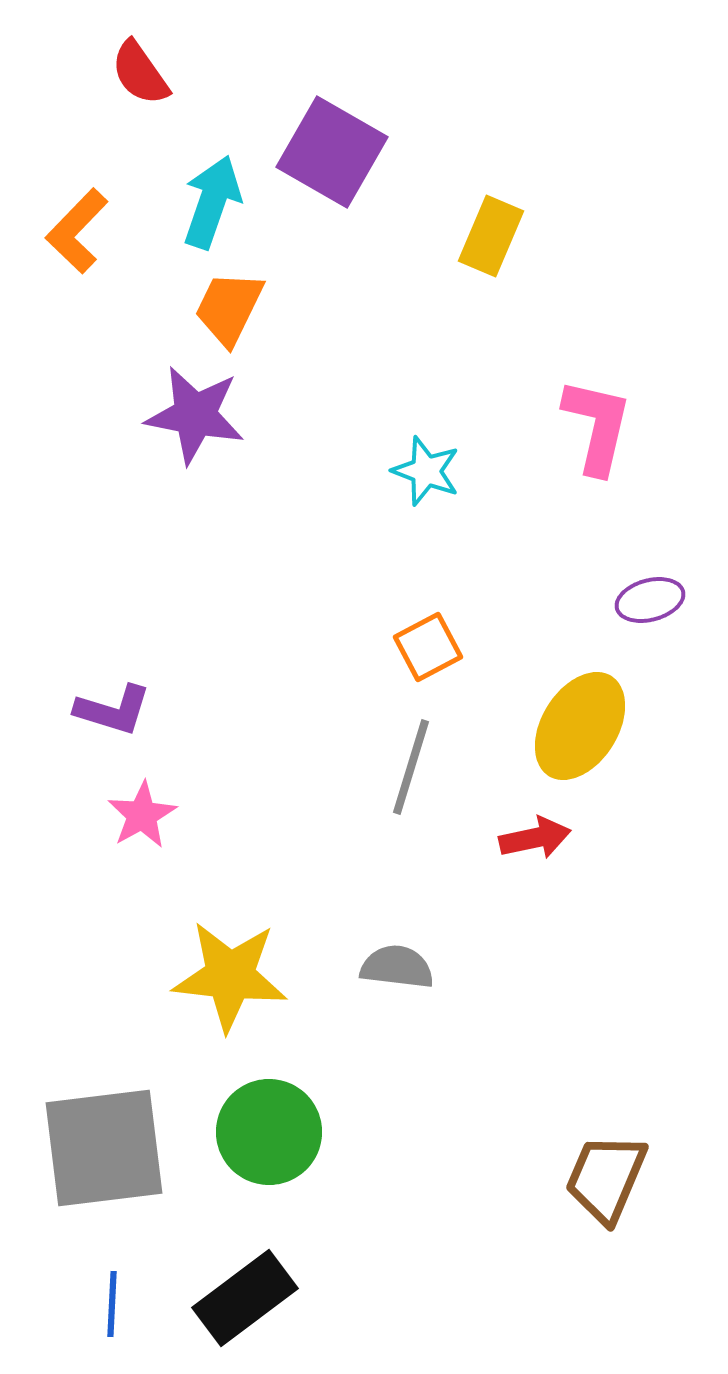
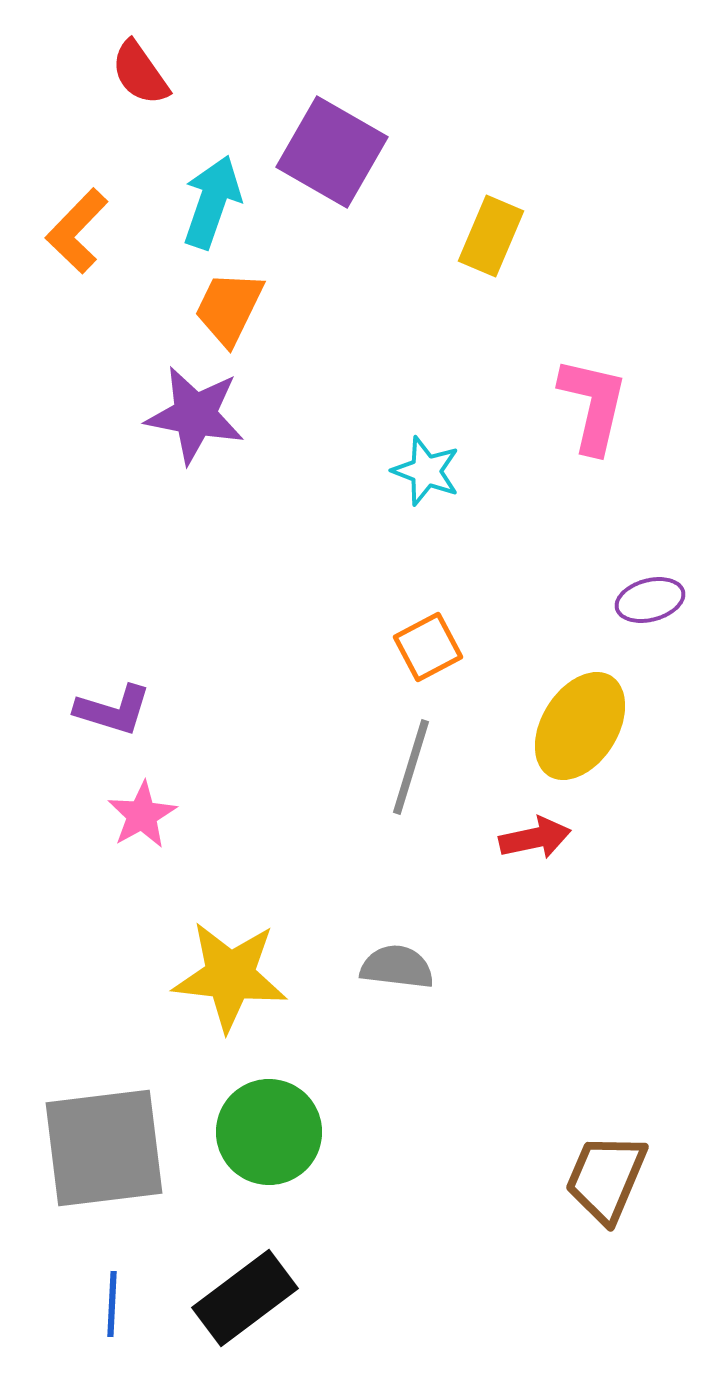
pink L-shape: moved 4 px left, 21 px up
